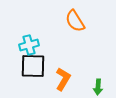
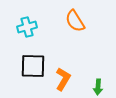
cyan cross: moved 2 px left, 18 px up
